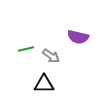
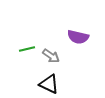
green line: moved 1 px right
black triangle: moved 5 px right; rotated 25 degrees clockwise
